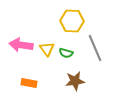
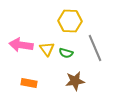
yellow hexagon: moved 2 px left
